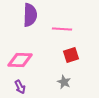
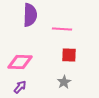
red square: moved 2 px left; rotated 21 degrees clockwise
pink diamond: moved 2 px down
gray star: rotated 16 degrees clockwise
purple arrow: rotated 112 degrees counterclockwise
